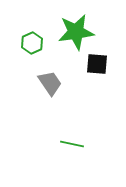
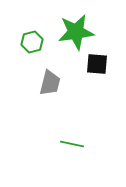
green hexagon: moved 1 px up; rotated 10 degrees clockwise
gray trapezoid: rotated 48 degrees clockwise
